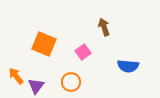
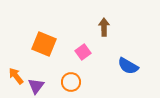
brown arrow: rotated 18 degrees clockwise
blue semicircle: rotated 25 degrees clockwise
